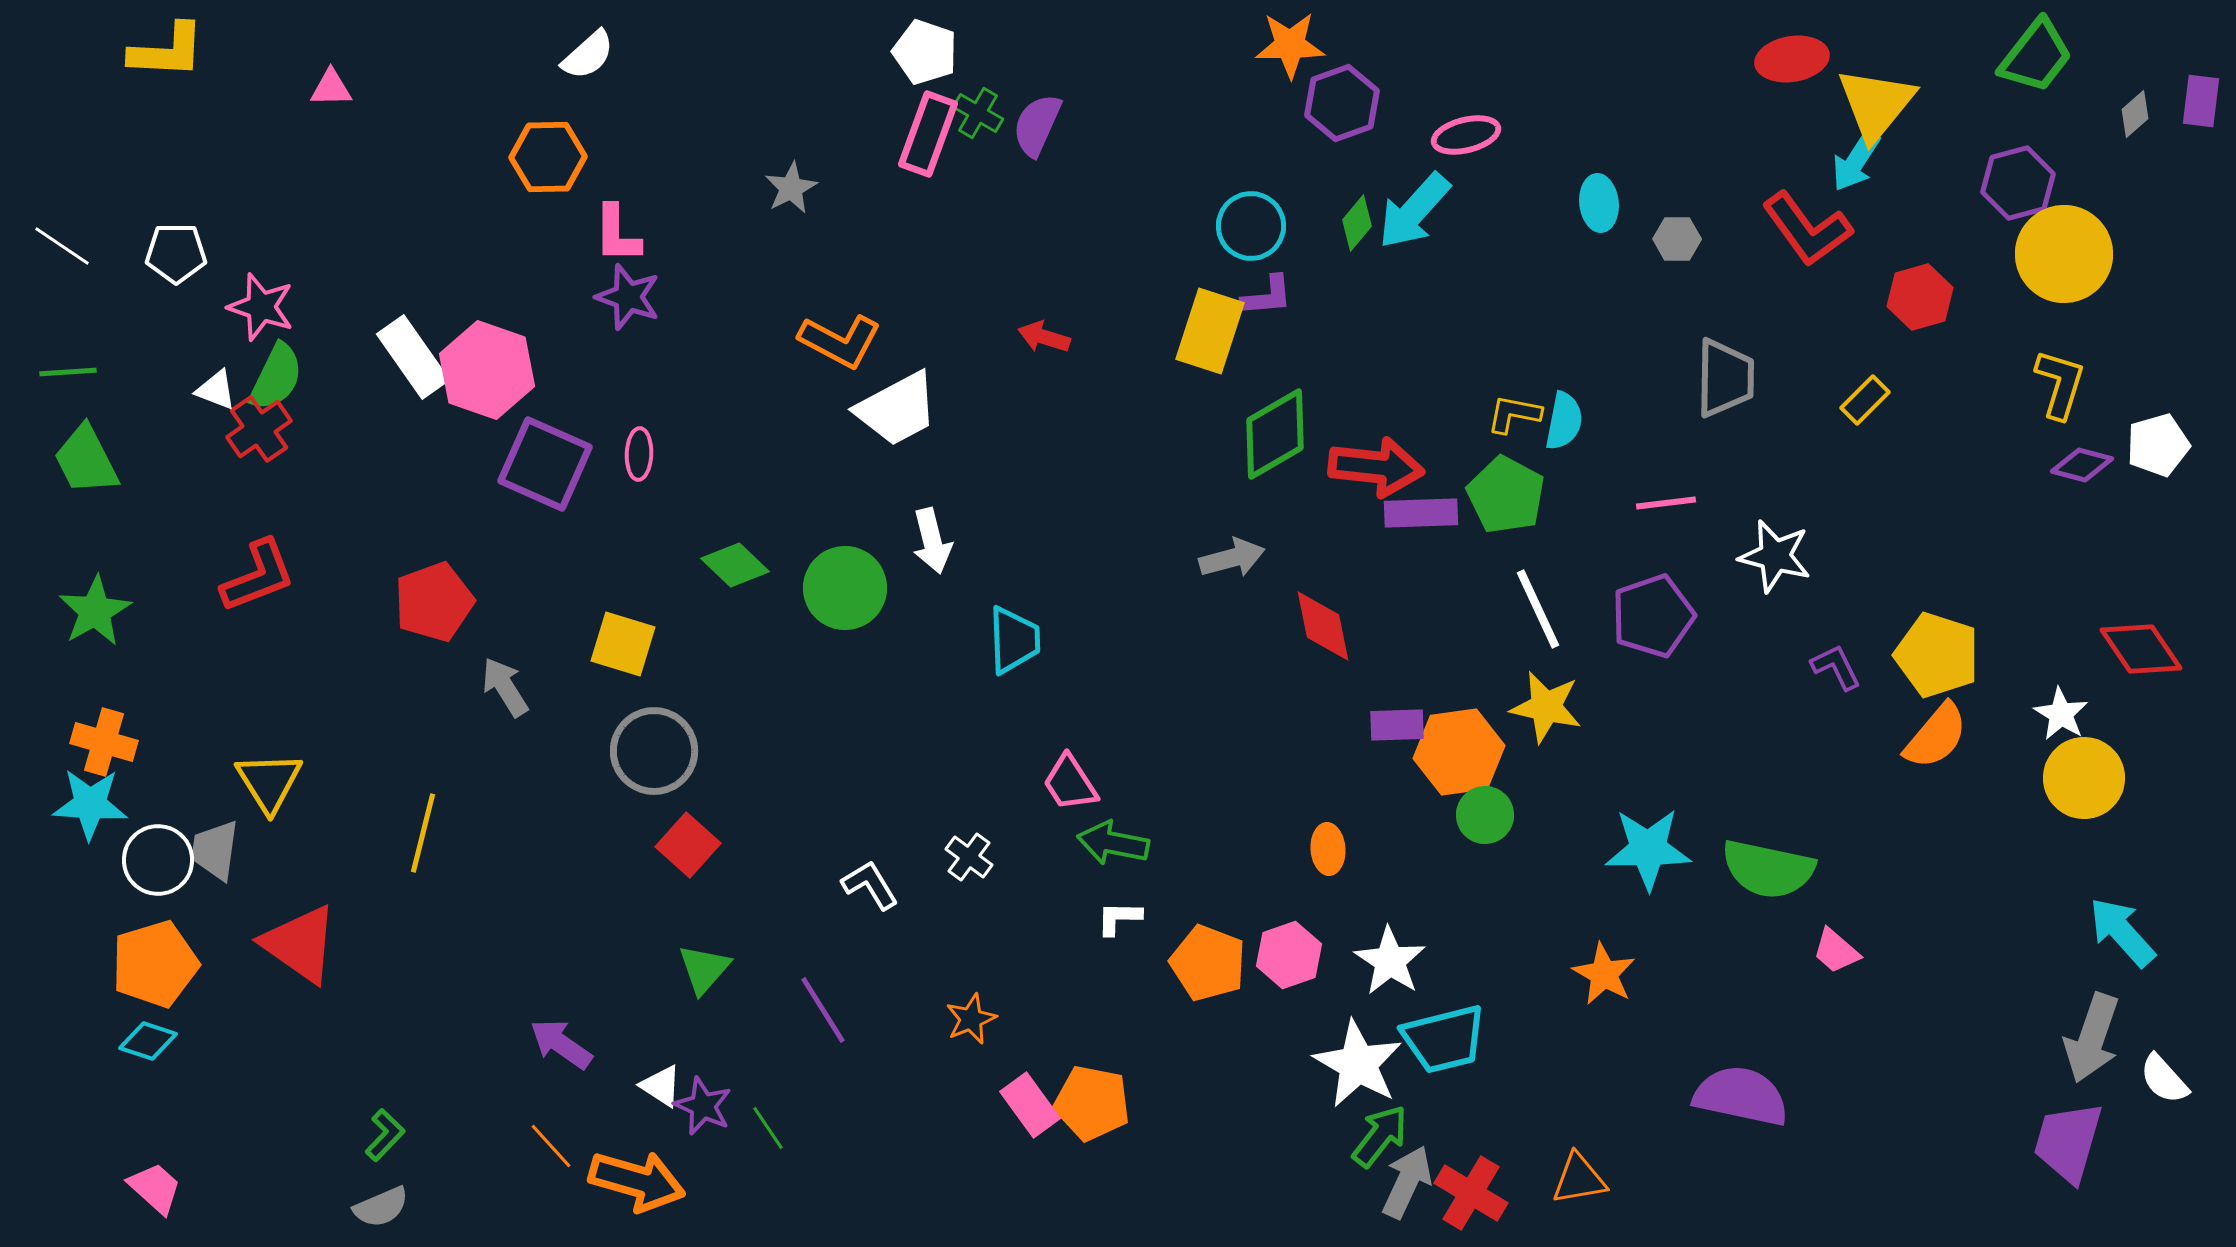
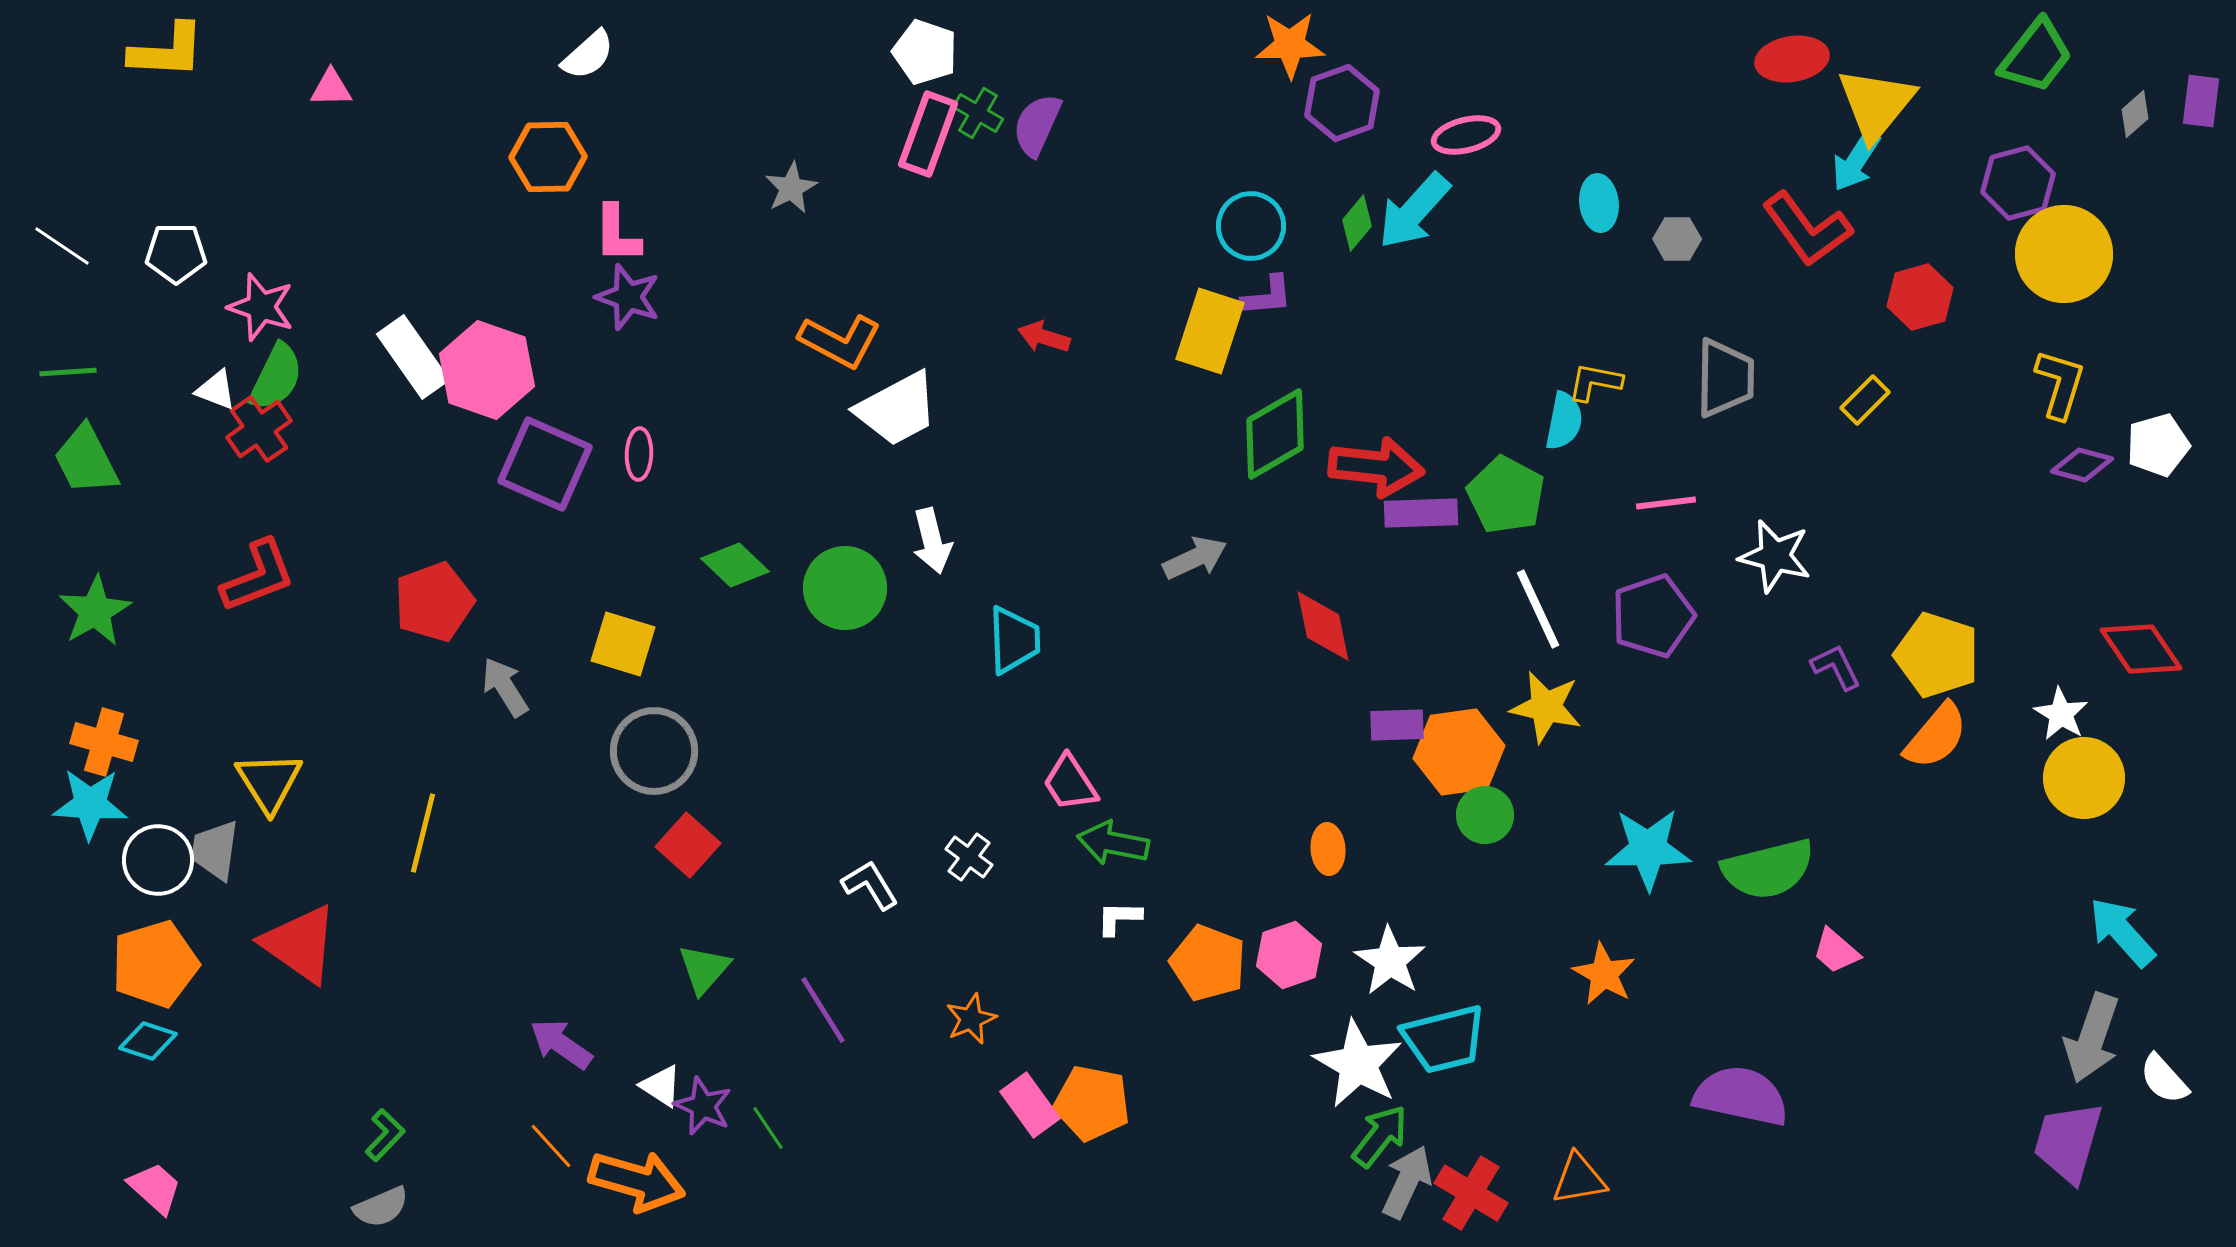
yellow L-shape at (1514, 414): moved 81 px right, 32 px up
gray arrow at (1232, 558): moved 37 px left; rotated 10 degrees counterclockwise
green semicircle at (1768, 869): rotated 26 degrees counterclockwise
